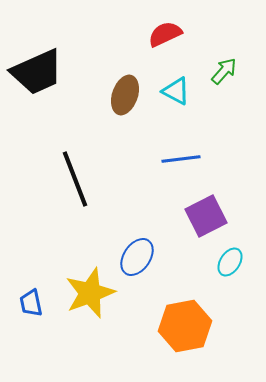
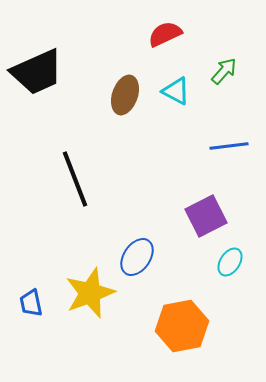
blue line: moved 48 px right, 13 px up
orange hexagon: moved 3 px left
